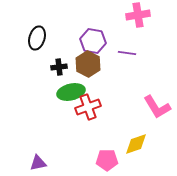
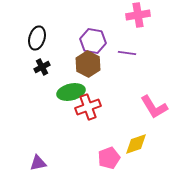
black cross: moved 17 px left; rotated 21 degrees counterclockwise
pink L-shape: moved 3 px left
pink pentagon: moved 2 px right, 2 px up; rotated 20 degrees counterclockwise
